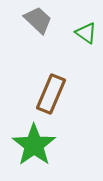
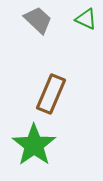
green triangle: moved 14 px up; rotated 10 degrees counterclockwise
